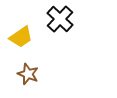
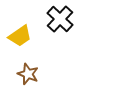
yellow trapezoid: moved 1 px left, 1 px up
